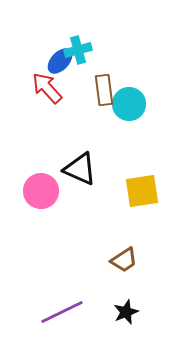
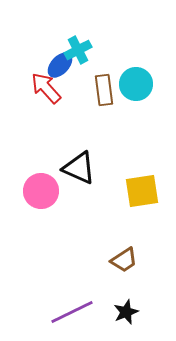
cyan cross: rotated 12 degrees counterclockwise
blue ellipse: moved 4 px down
red arrow: moved 1 px left
cyan circle: moved 7 px right, 20 px up
black triangle: moved 1 px left, 1 px up
purple line: moved 10 px right
